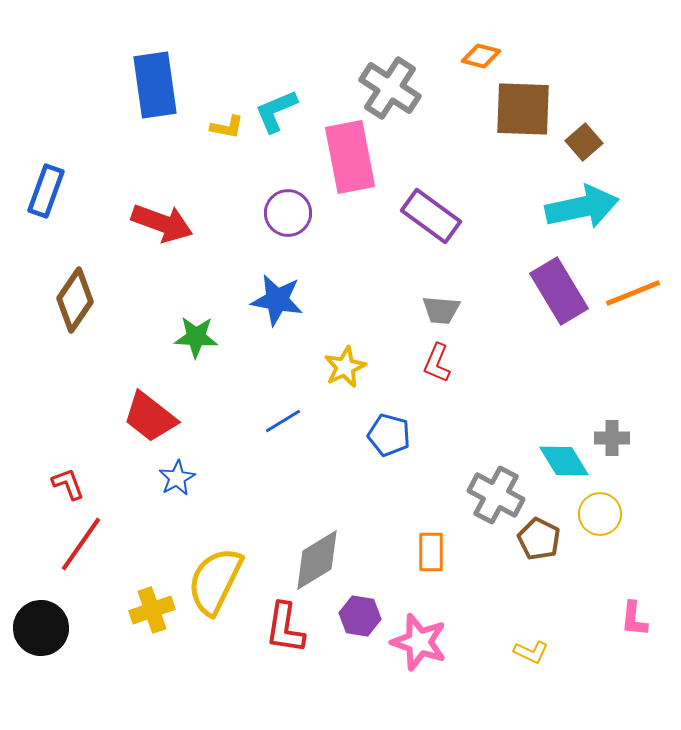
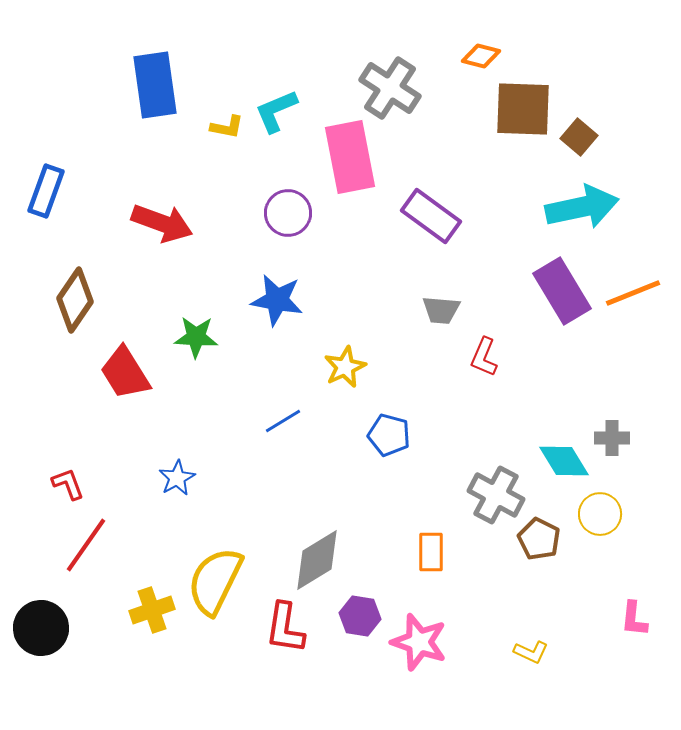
brown square at (584, 142): moved 5 px left, 5 px up; rotated 9 degrees counterclockwise
purple rectangle at (559, 291): moved 3 px right
red L-shape at (437, 363): moved 47 px right, 6 px up
red trapezoid at (150, 417): moved 25 px left, 44 px up; rotated 20 degrees clockwise
red line at (81, 544): moved 5 px right, 1 px down
